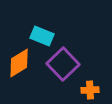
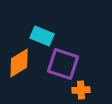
purple square: rotated 28 degrees counterclockwise
orange cross: moved 9 px left
